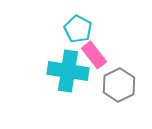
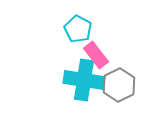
pink rectangle: moved 2 px right
cyan cross: moved 16 px right, 9 px down
